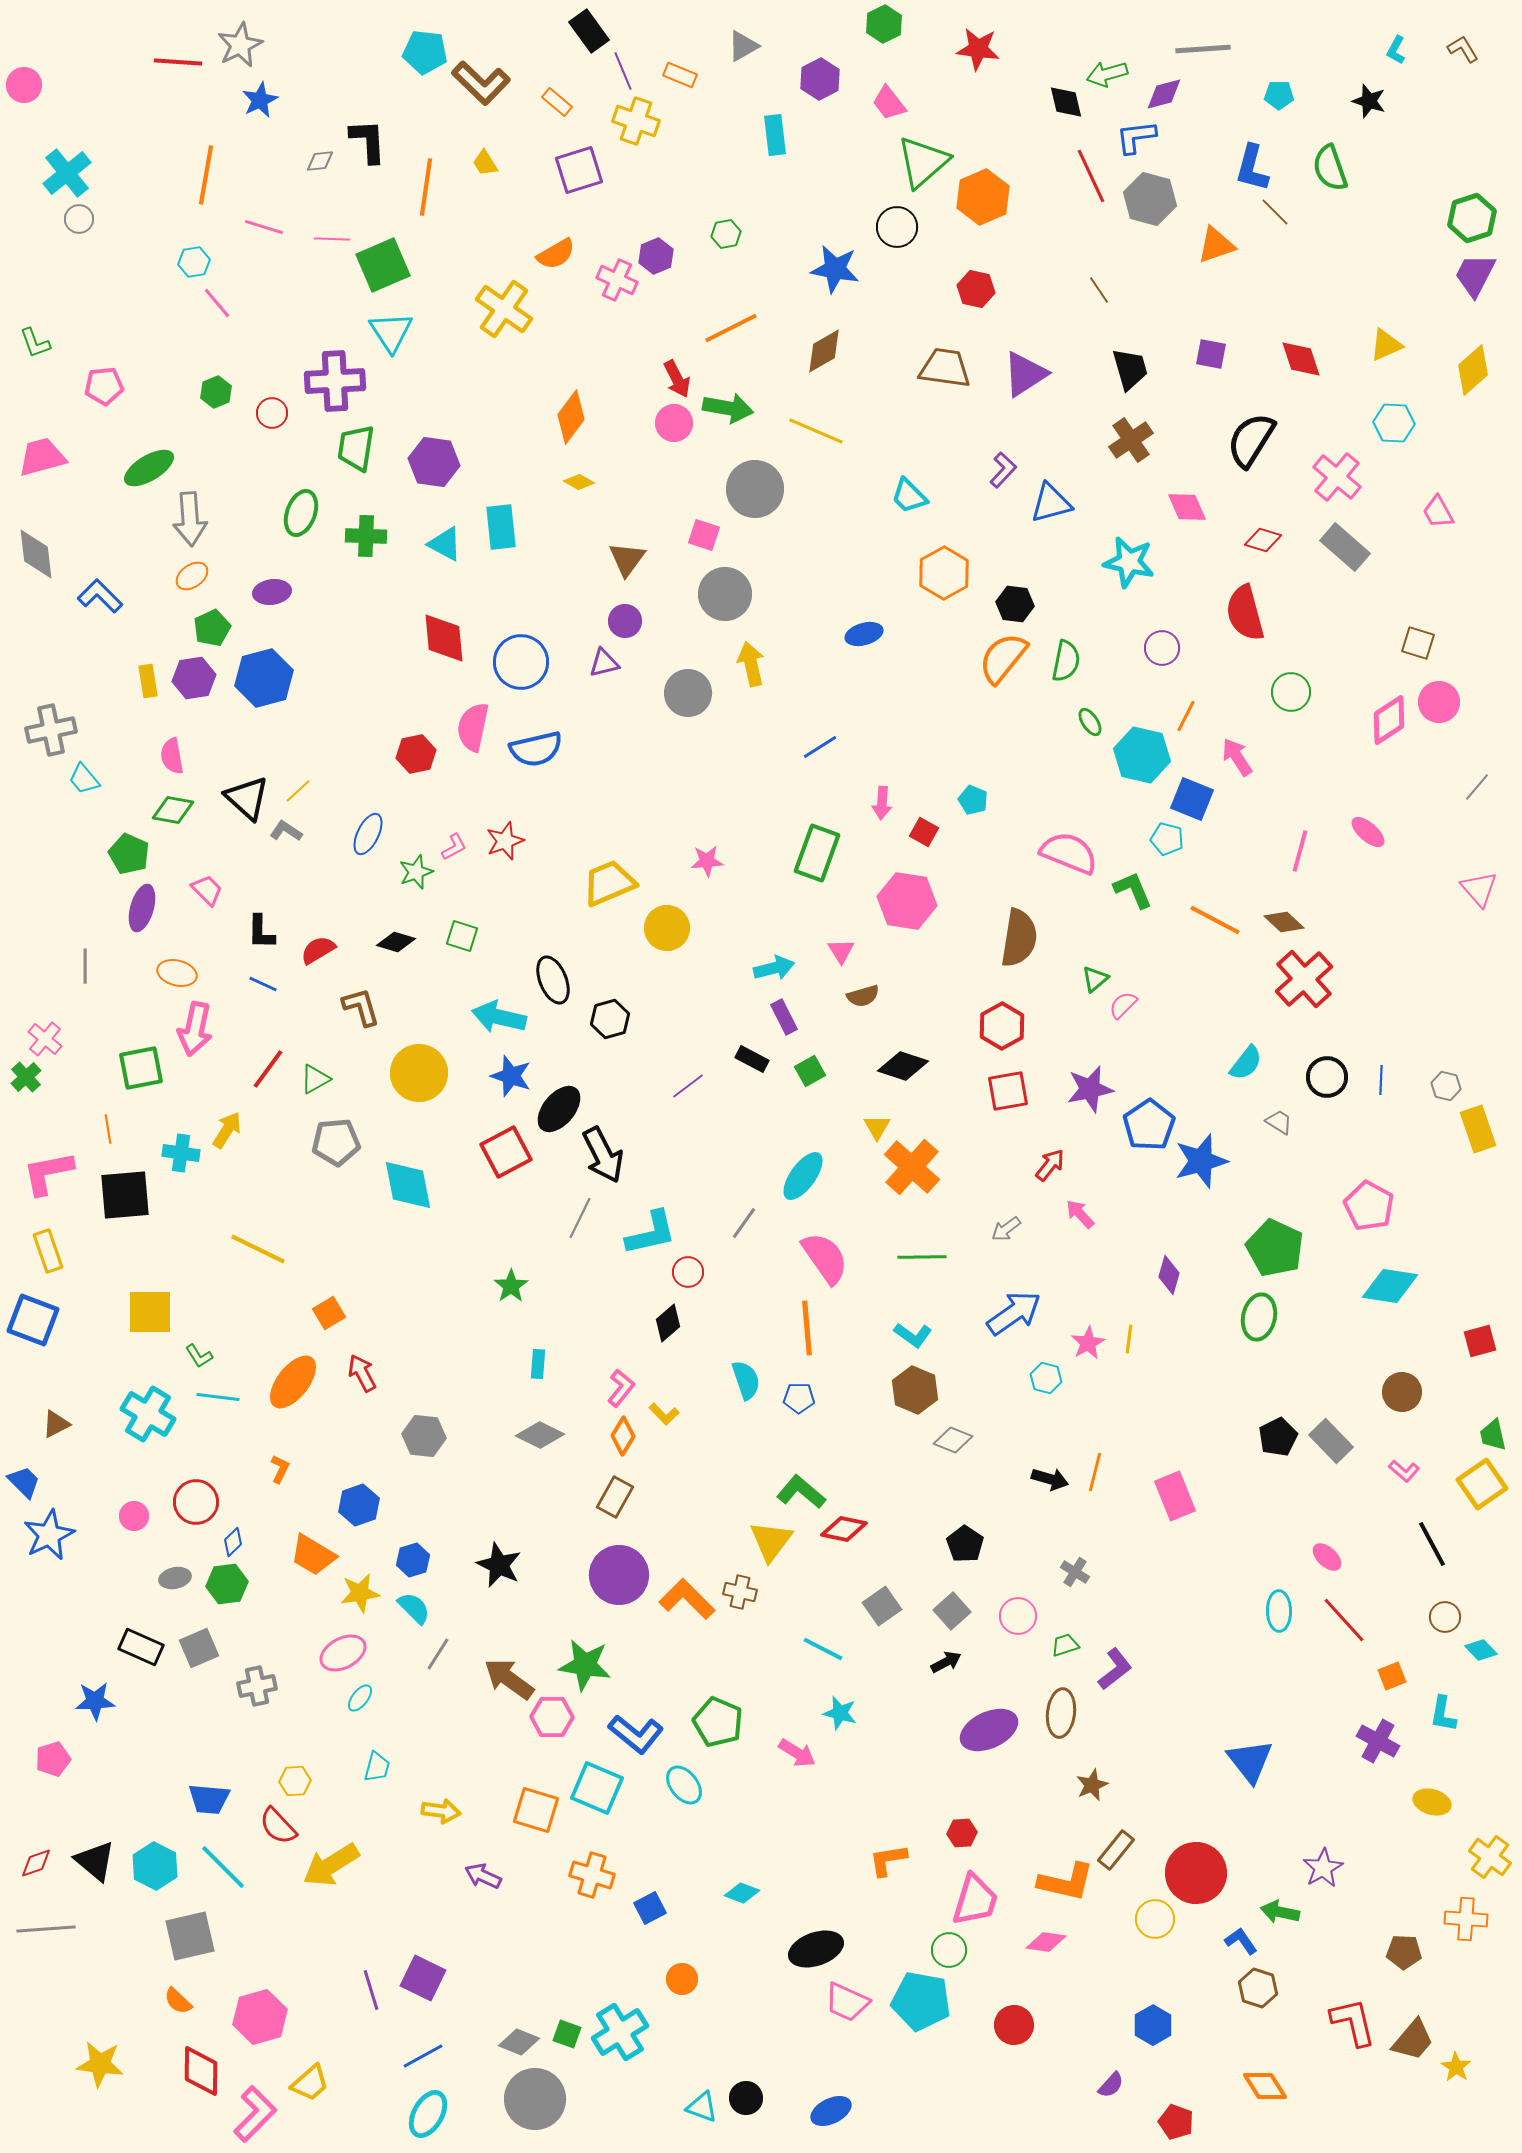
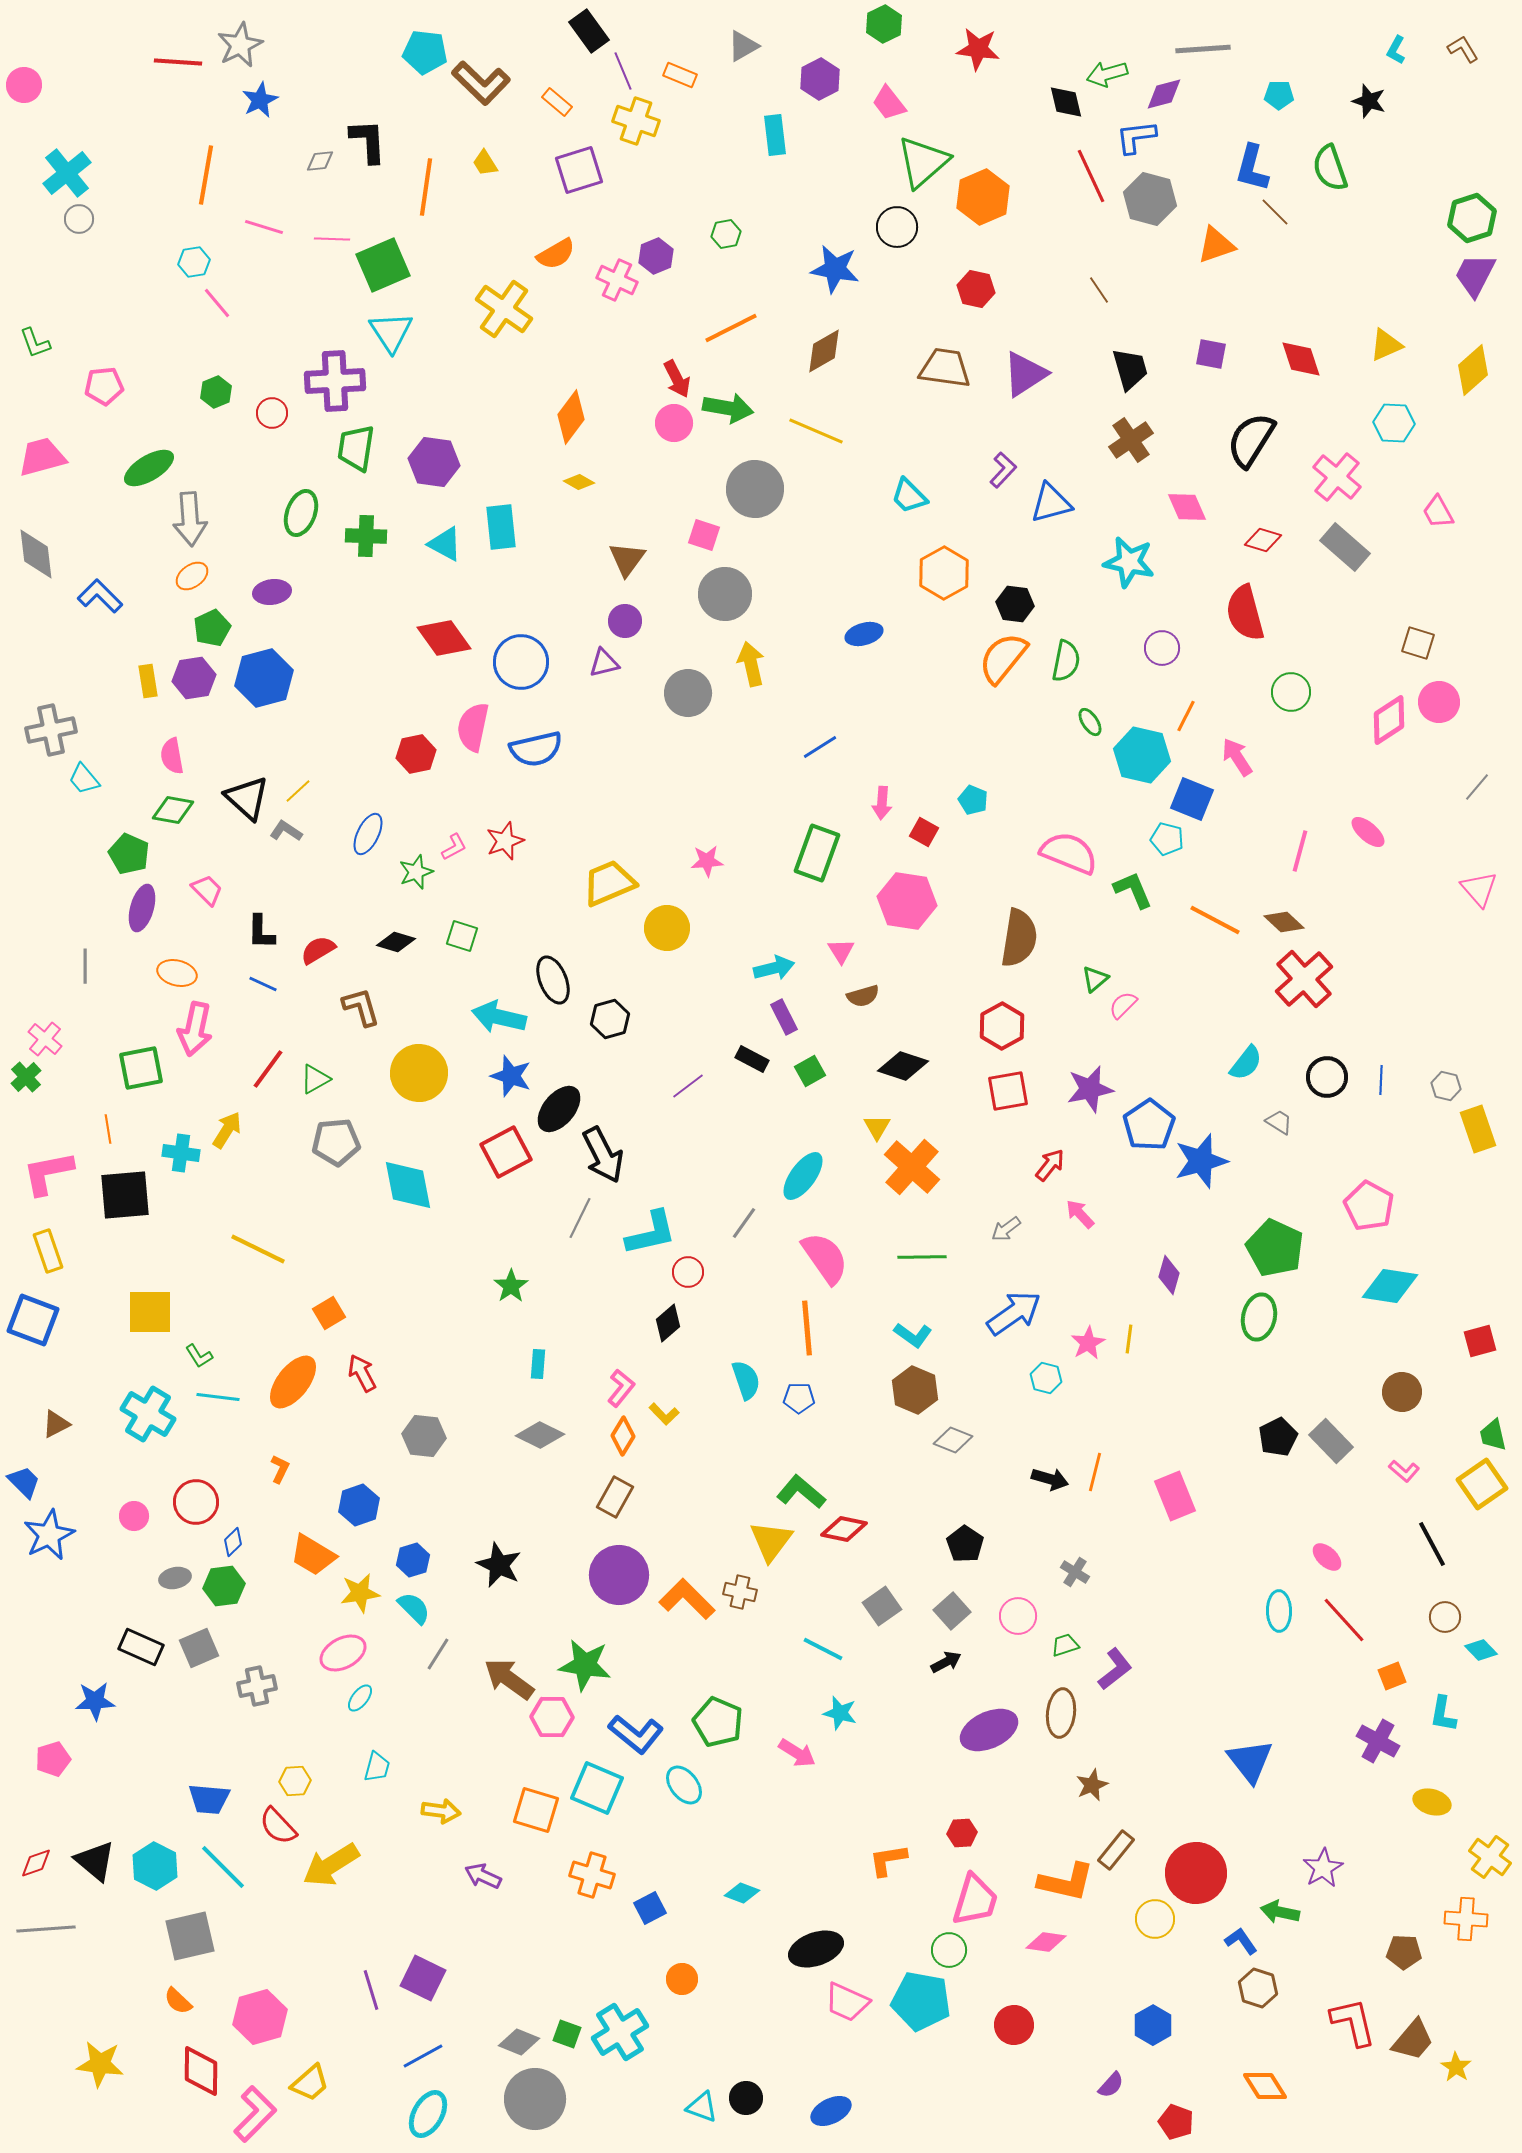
red diamond at (444, 638): rotated 30 degrees counterclockwise
green hexagon at (227, 1584): moved 3 px left, 2 px down
